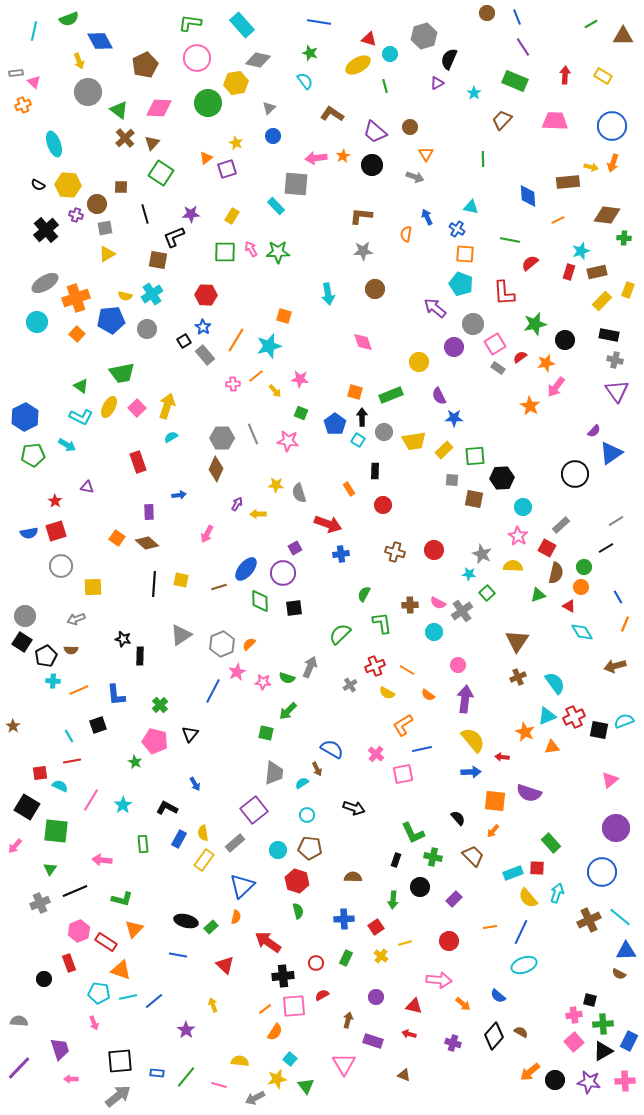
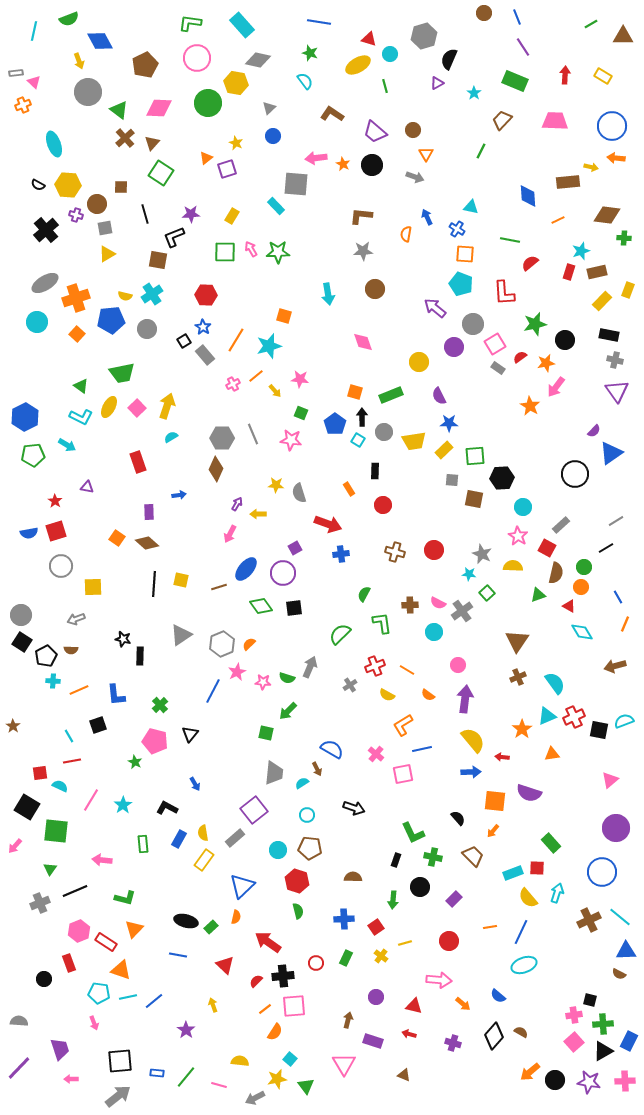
brown circle at (487, 13): moved 3 px left
yellow hexagon at (236, 83): rotated 20 degrees clockwise
brown circle at (410, 127): moved 3 px right, 3 px down
orange star at (343, 156): moved 8 px down; rotated 16 degrees counterclockwise
green line at (483, 159): moved 2 px left, 8 px up; rotated 28 degrees clockwise
orange arrow at (613, 163): moved 3 px right, 5 px up; rotated 78 degrees clockwise
pink cross at (233, 384): rotated 24 degrees counterclockwise
blue star at (454, 418): moved 5 px left, 5 px down
pink star at (288, 441): moved 3 px right, 1 px up
pink arrow at (207, 534): moved 23 px right
green diamond at (260, 601): moved 1 px right, 5 px down; rotated 35 degrees counterclockwise
gray circle at (25, 616): moved 4 px left, 1 px up
yellow semicircle at (387, 693): moved 2 px down
orange star at (525, 732): moved 3 px left, 3 px up; rotated 12 degrees clockwise
orange triangle at (552, 747): moved 7 px down
gray rectangle at (235, 843): moved 5 px up
green L-shape at (122, 899): moved 3 px right, 1 px up
red semicircle at (322, 995): moved 66 px left, 14 px up; rotated 16 degrees counterclockwise
